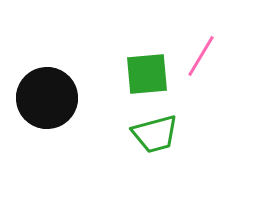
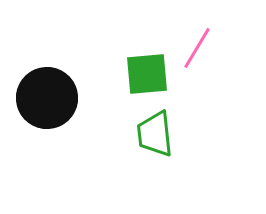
pink line: moved 4 px left, 8 px up
green trapezoid: rotated 99 degrees clockwise
